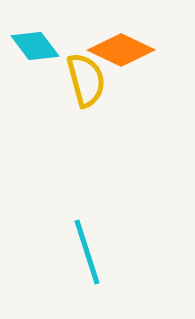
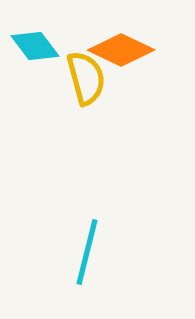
yellow semicircle: moved 2 px up
cyan line: rotated 32 degrees clockwise
